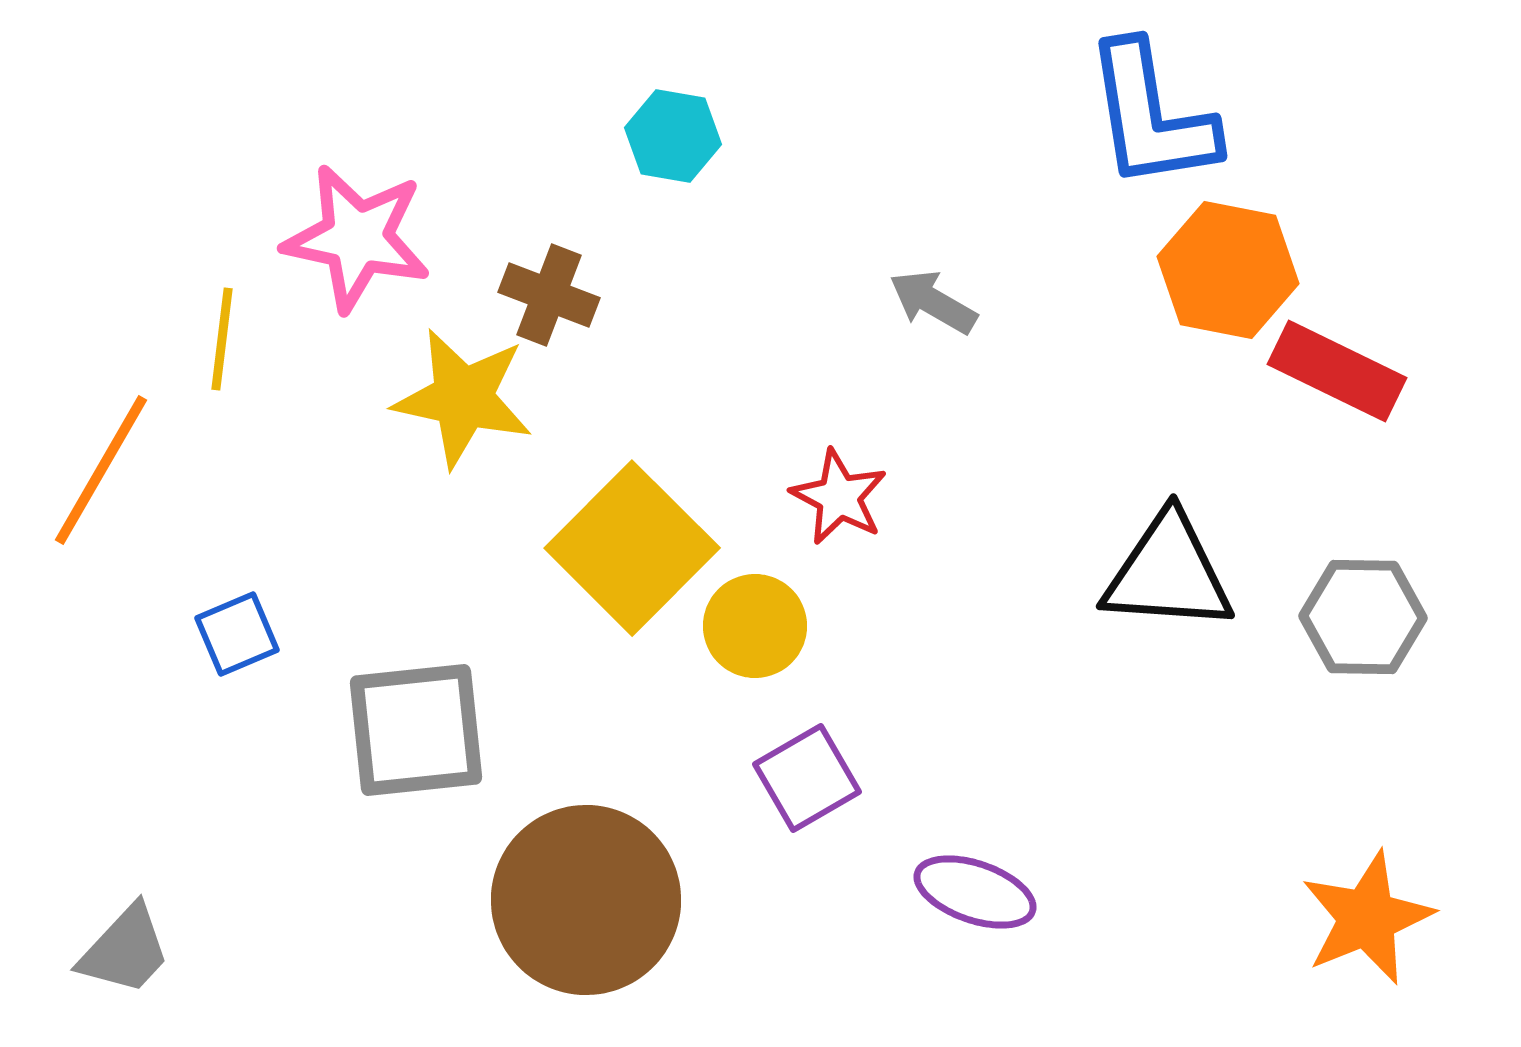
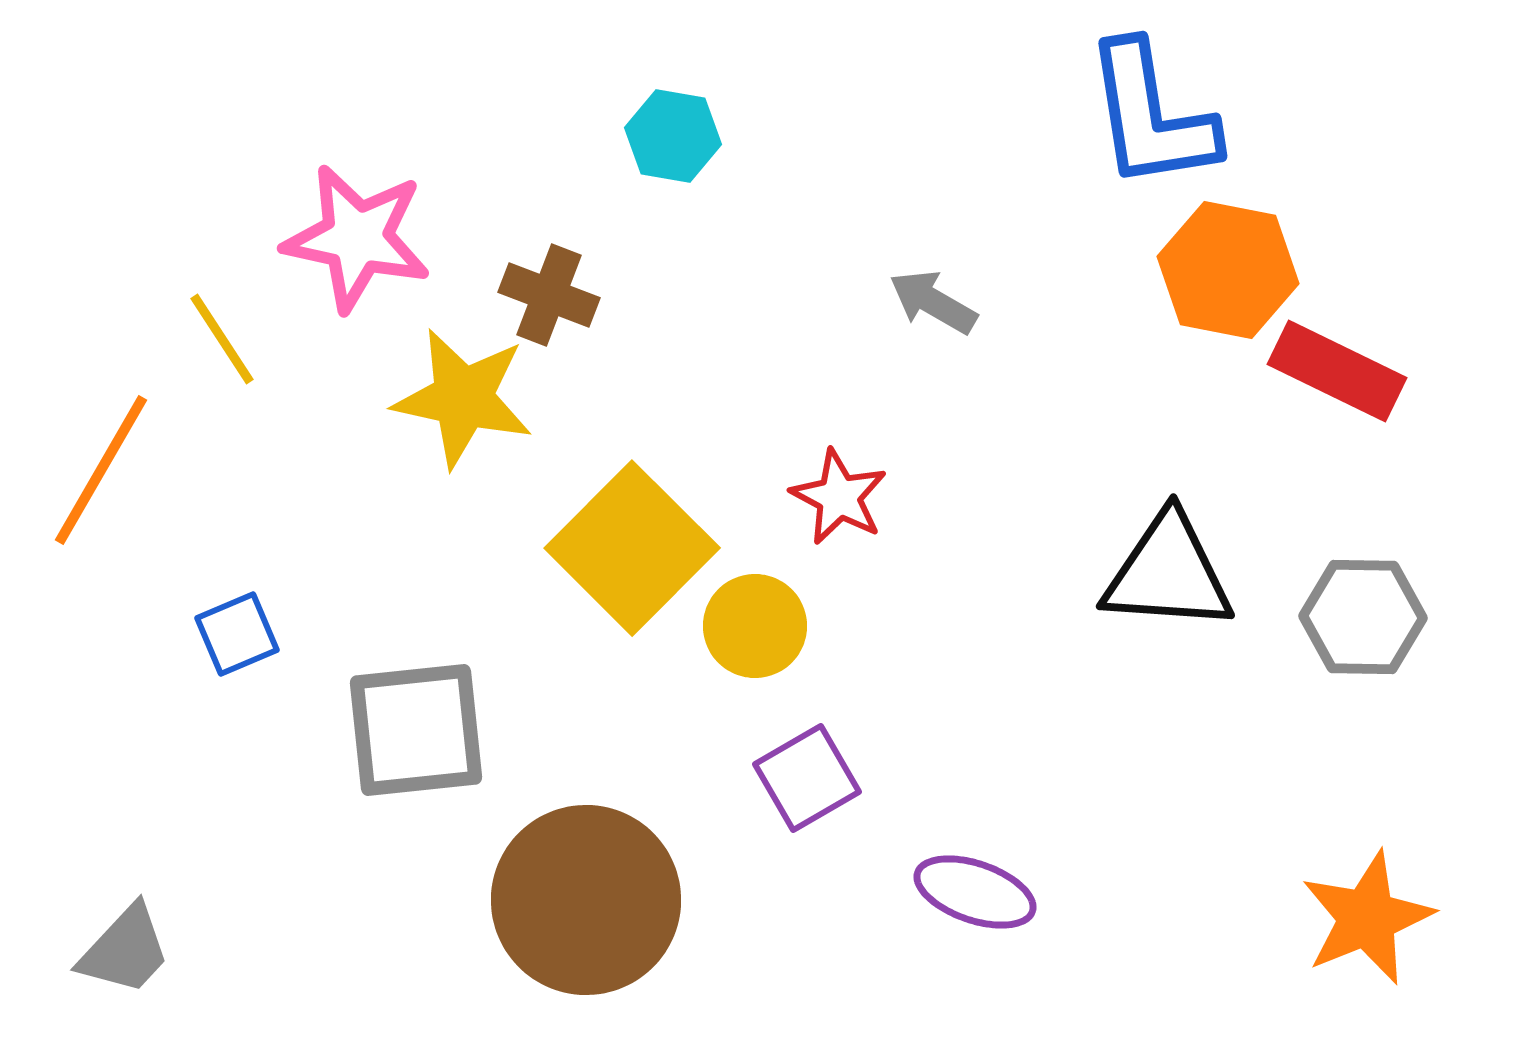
yellow line: rotated 40 degrees counterclockwise
